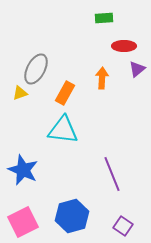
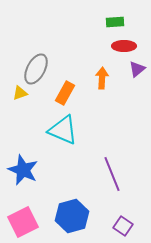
green rectangle: moved 11 px right, 4 px down
cyan triangle: rotated 16 degrees clockwise
